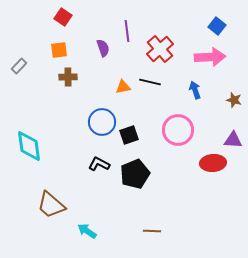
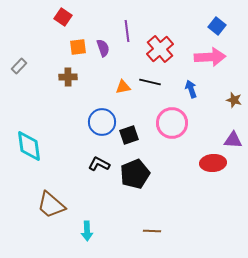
orange square: moved 19 px right, 3 px up
blue arrow: moved 4 px left, 1 px up
pink circle: moved 6 px left, 7 px up
cyan arrow: rotated 126 degrees counterclockwise
